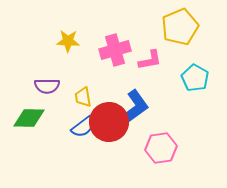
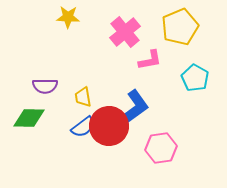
yellow star: moved 24 px up
pink cross: moved 10 px right, 18 px up; rotated 24 degrees counterclockwise
purple semicircle: moved 2 px left
red circle: moved 4 px down
